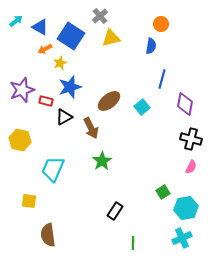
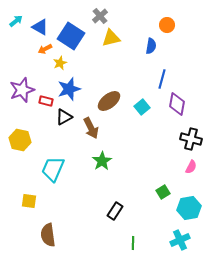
orange circle: moved 6 px right, 1 px down
blue star: moved 1 px left, 2 px down
purple diamond: moved 8 px left
cyan hexagon: moved 3 px right
cyan cross: moved 2 px left, 2 px down
